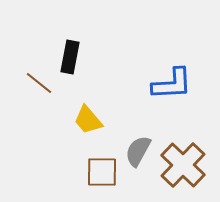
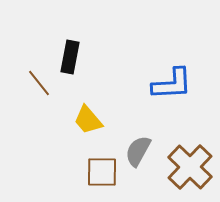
brown line: rotated 12 degrees clockwise
brown cross: moved 7 px right, 2 px down
